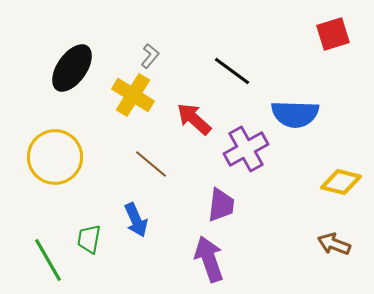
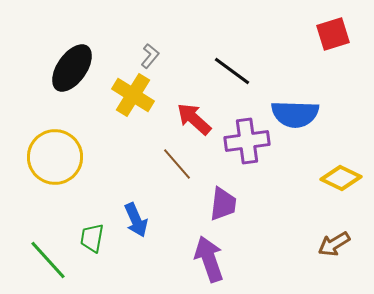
purple cross: moved 1 px right, 8 px up; rotated 21 degrees clockwise
brown line: moved 26 px right; rotated 9 degrees clockwise
yellow diamond: moved 4 px up; rotated 12 degrees clockwise
purple trapezoid: moved 2 px right, 1 px up
green trapezoid: moved 3 px right, 1 px up
brown arrow: rotated 52 degrees counterclockwise
green line: rotated 12 degrees counterclockwise
